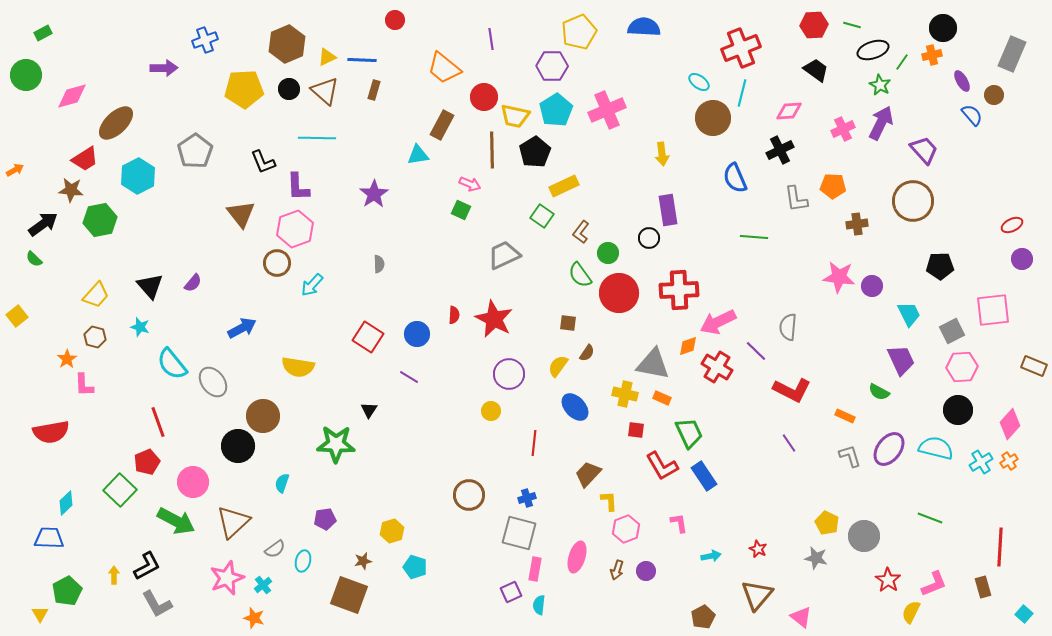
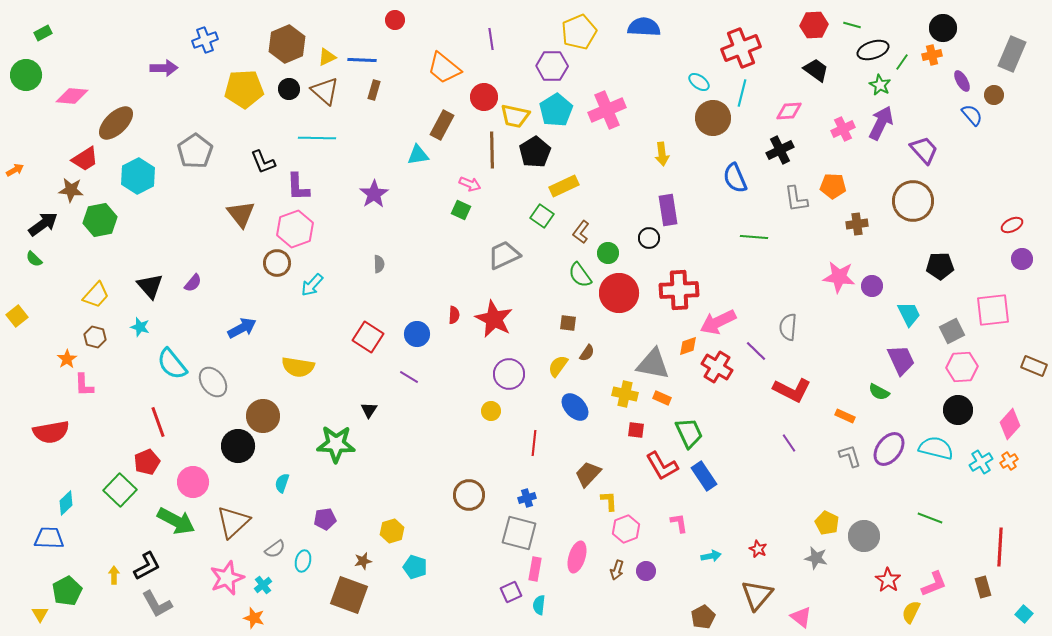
pink diamond at (72, 96): rotated 20 degrees clockwise
